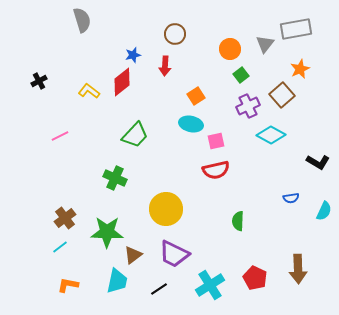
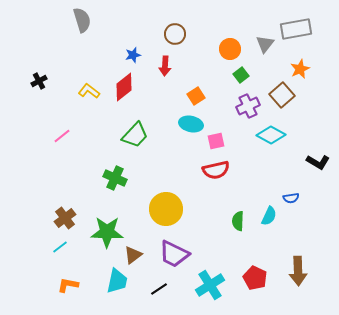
red diamond: moved 2 px right, 5 px down
pink line: moved 2 px right; rotated 12 degrees counterclockwise
cyan semicircle: moved 55 px left, 5 px down
brown arrow: moved 2 px down
